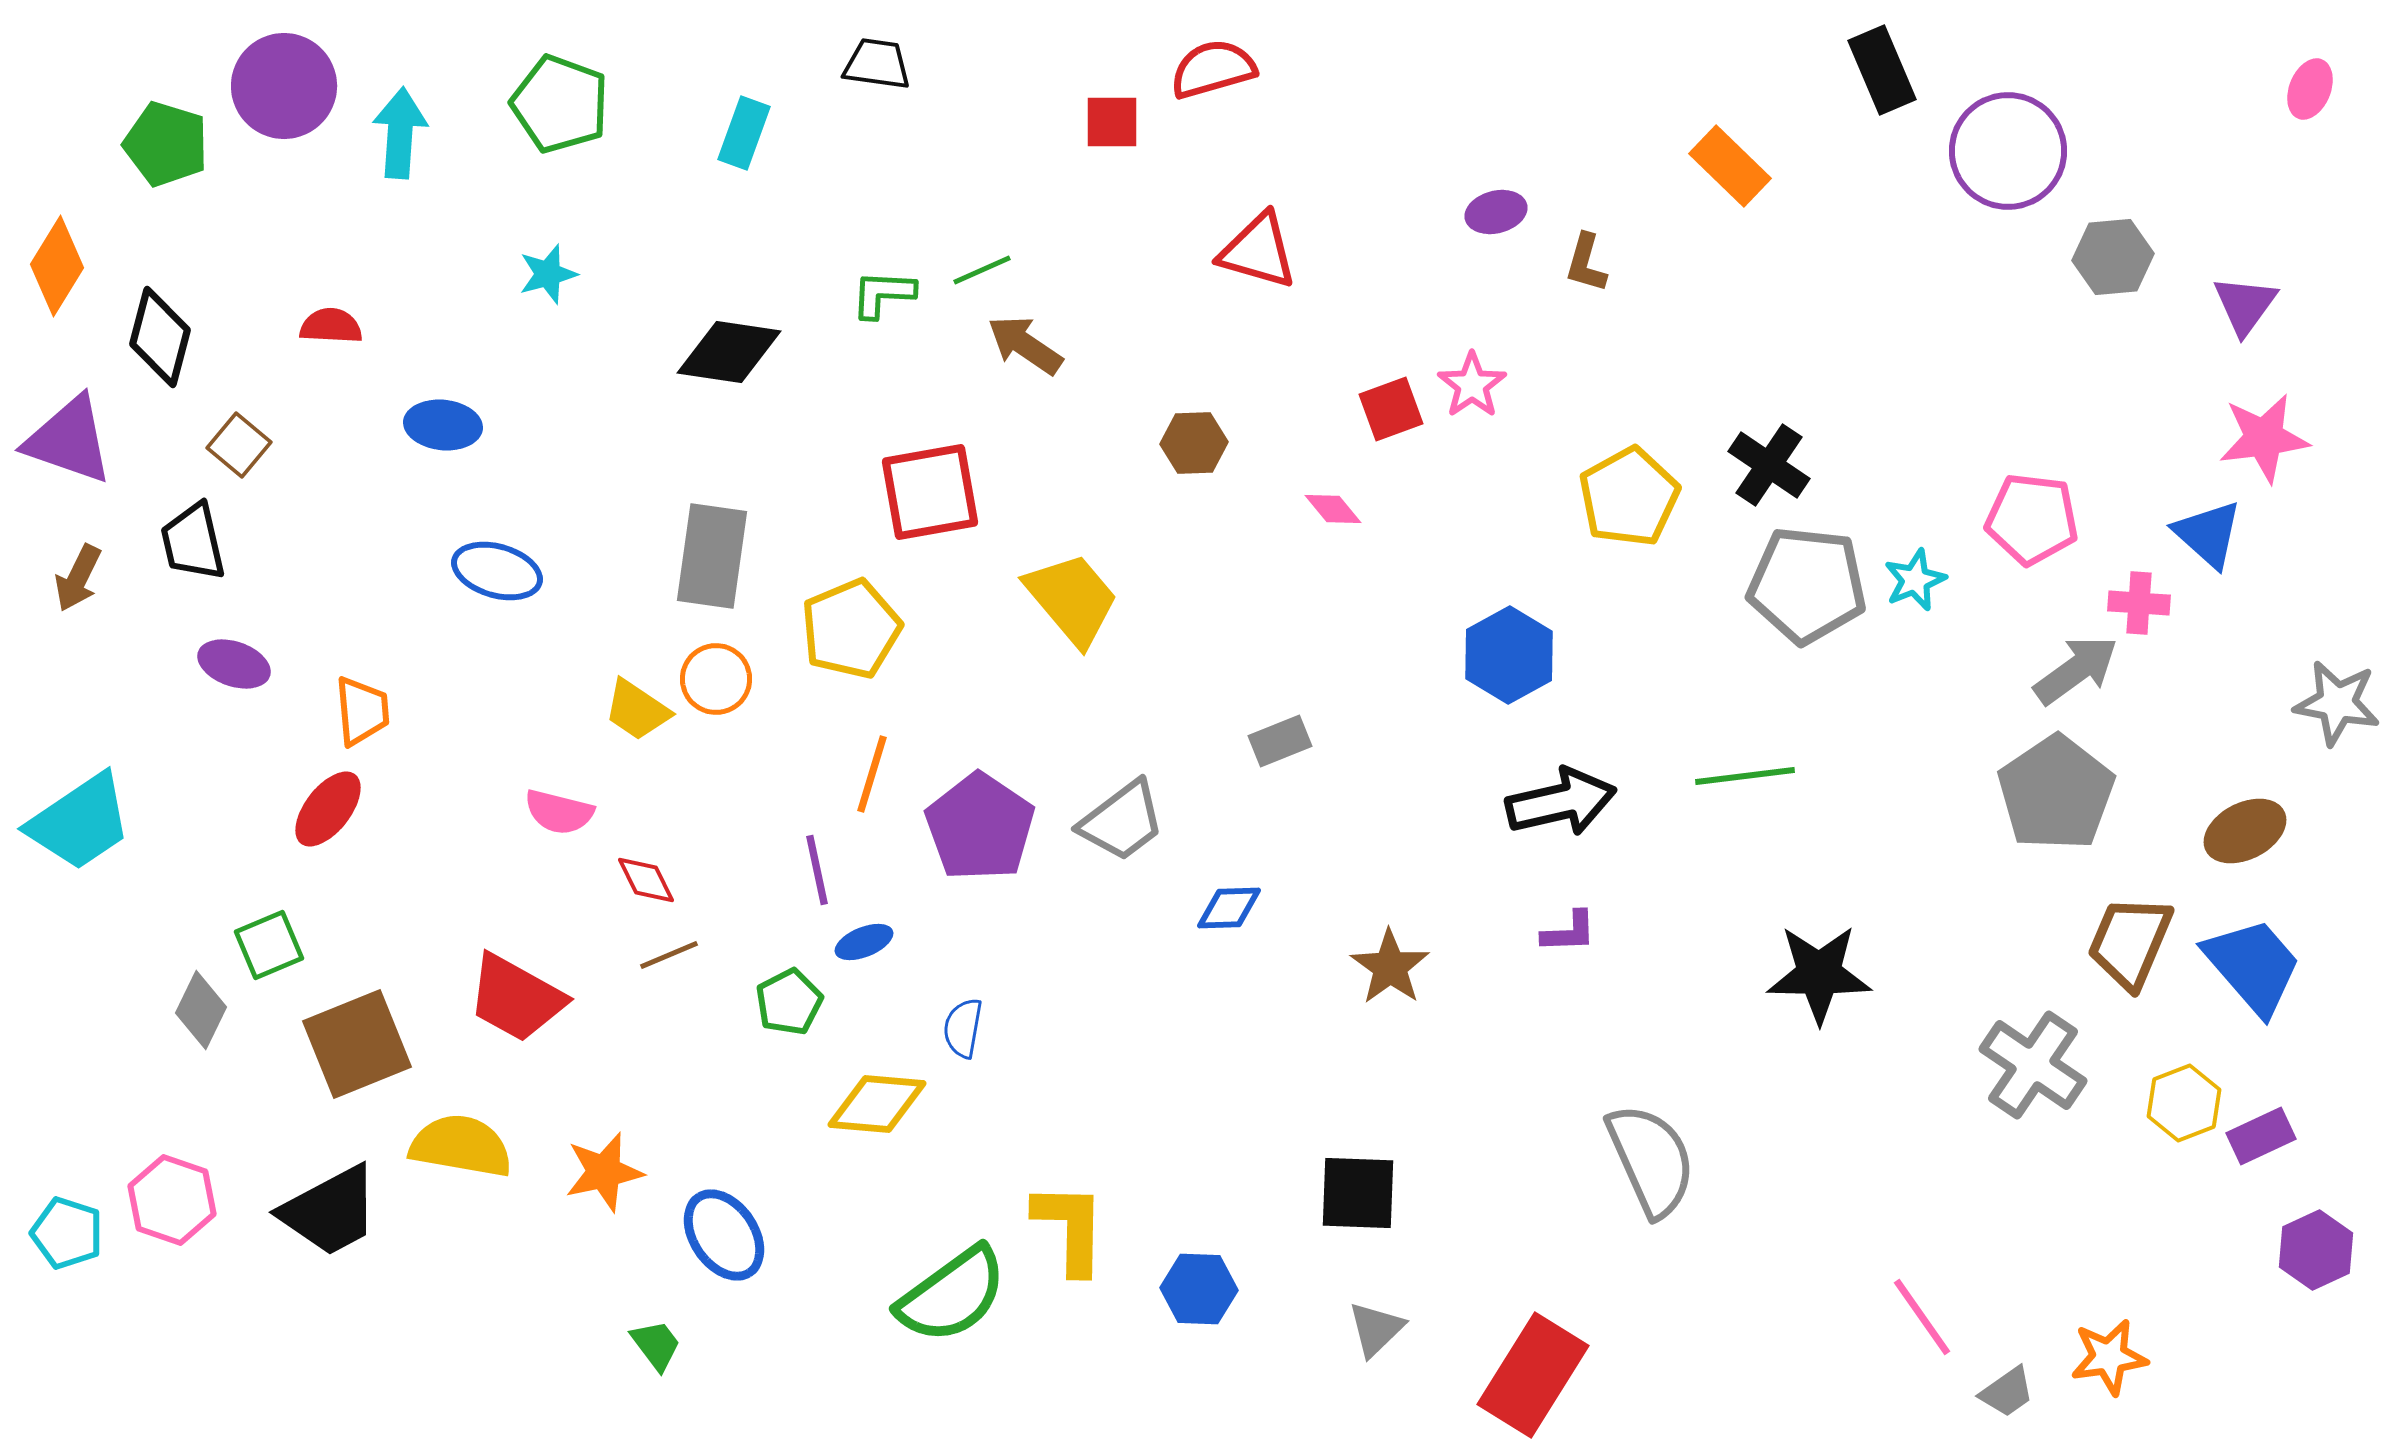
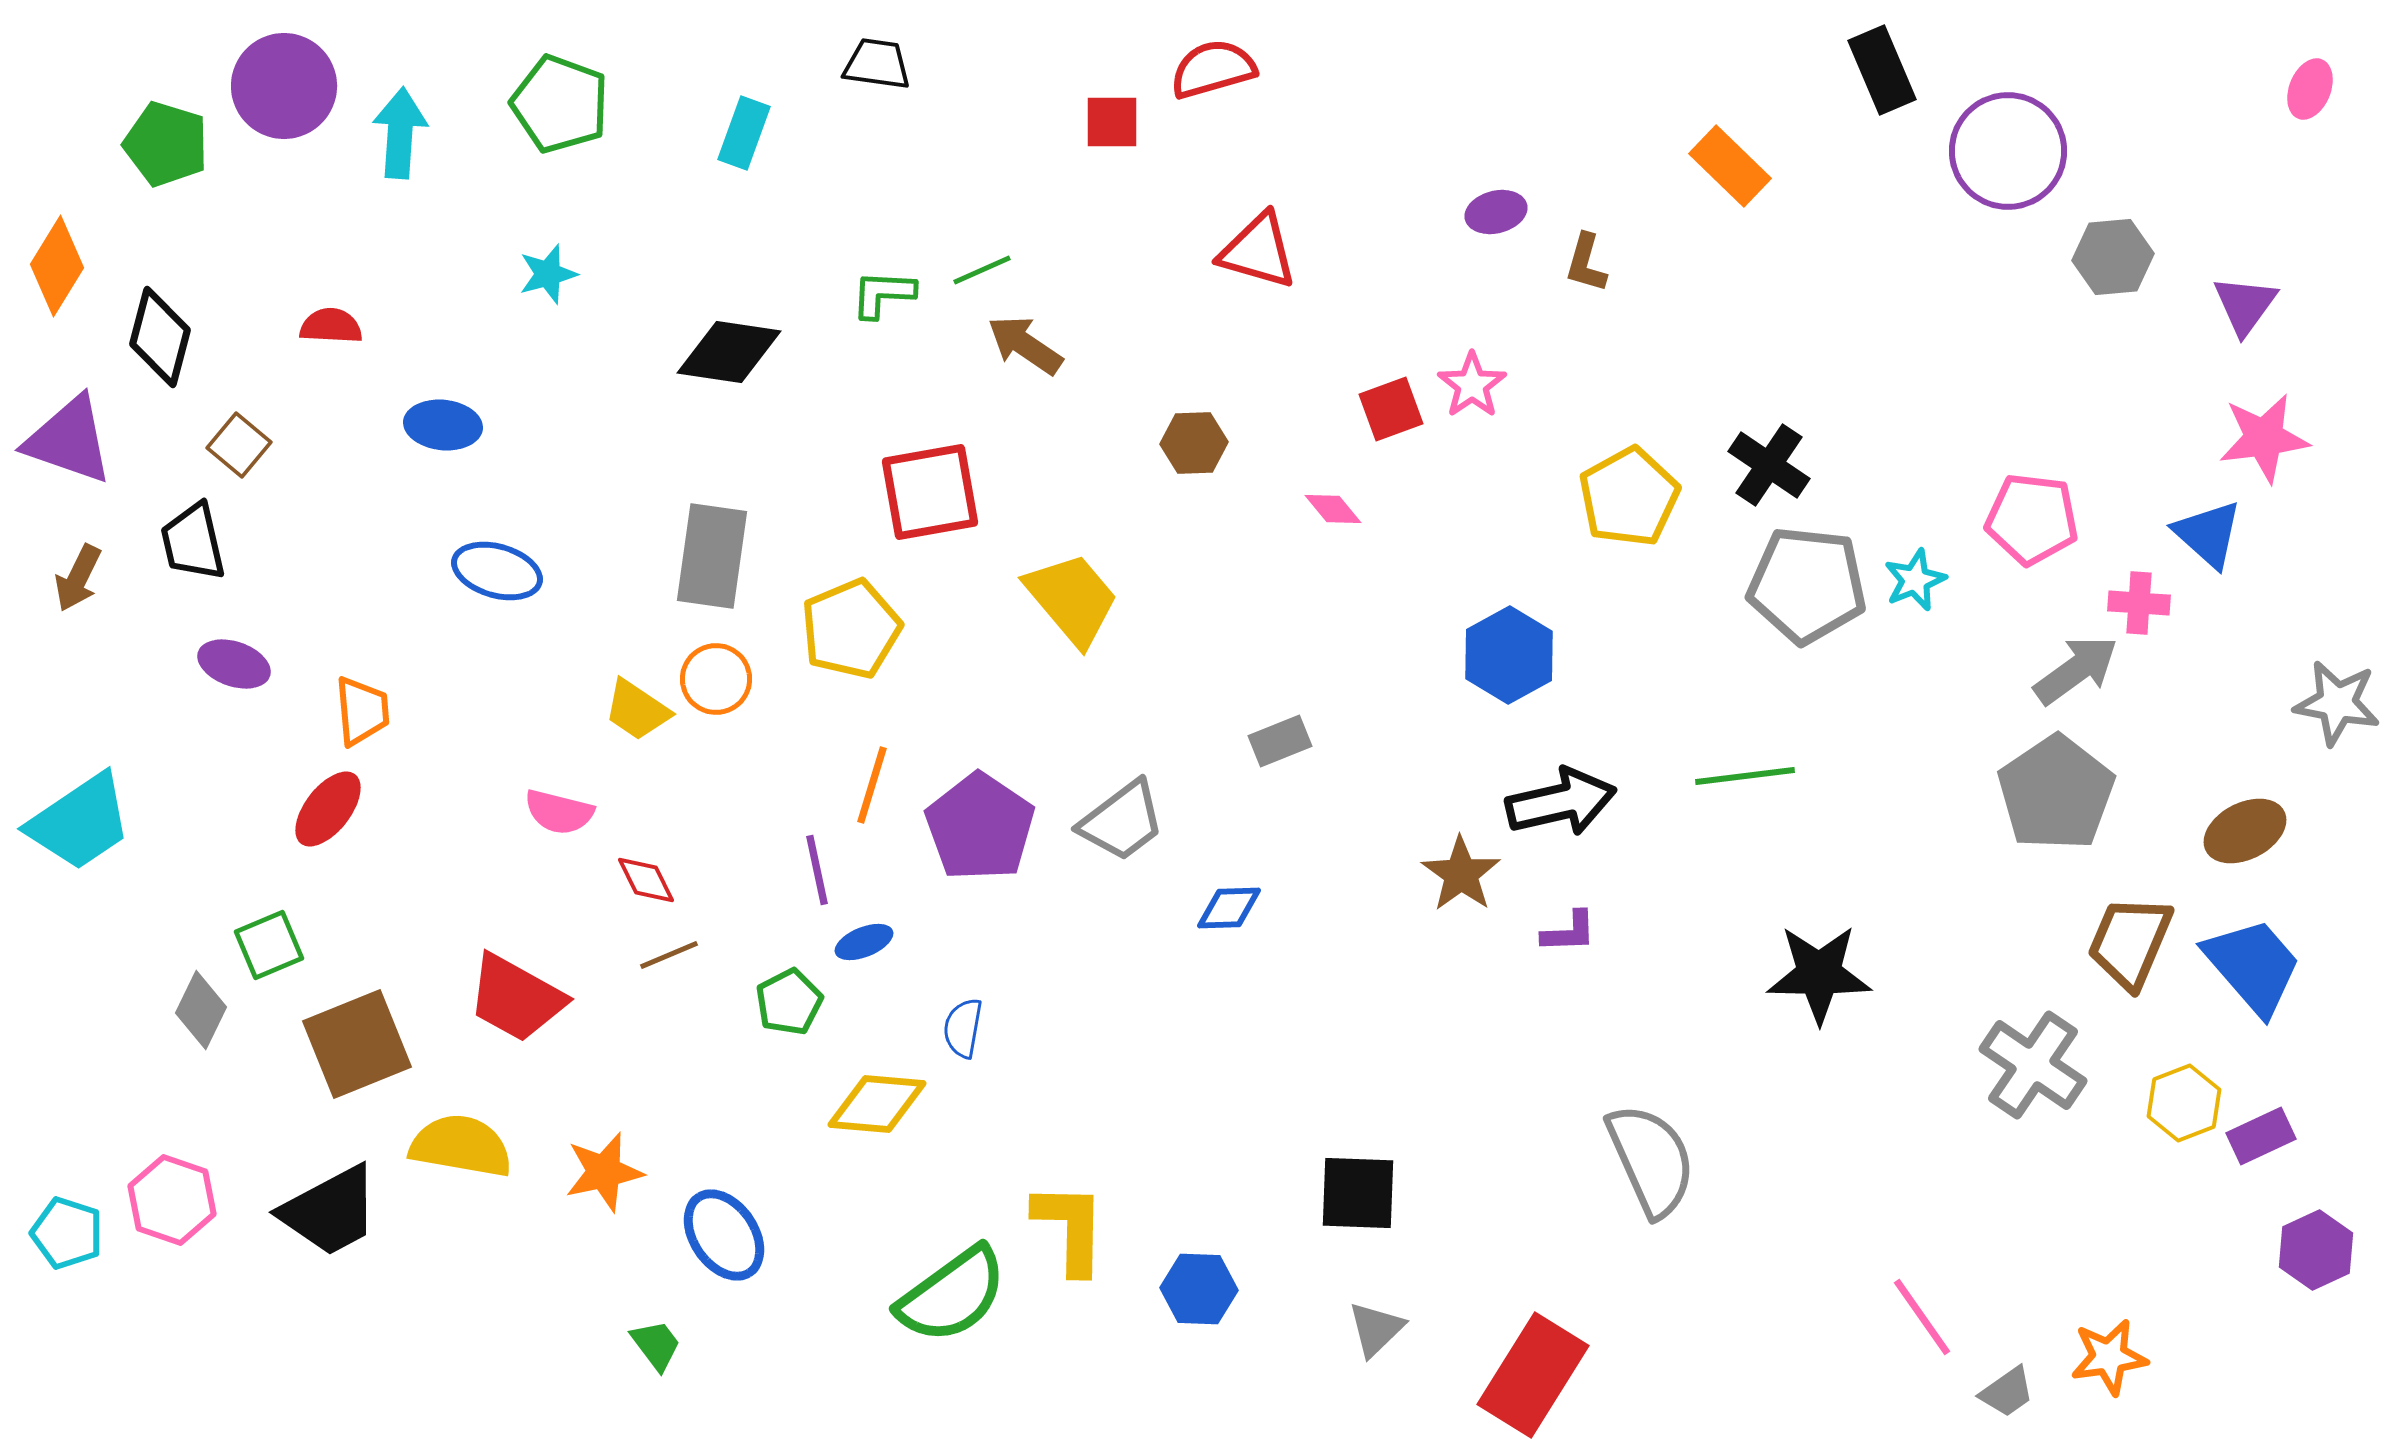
orange line at (872, 774): moved 11 px down
brown star at (1390, 967): moved 71 px right, 93 px up
